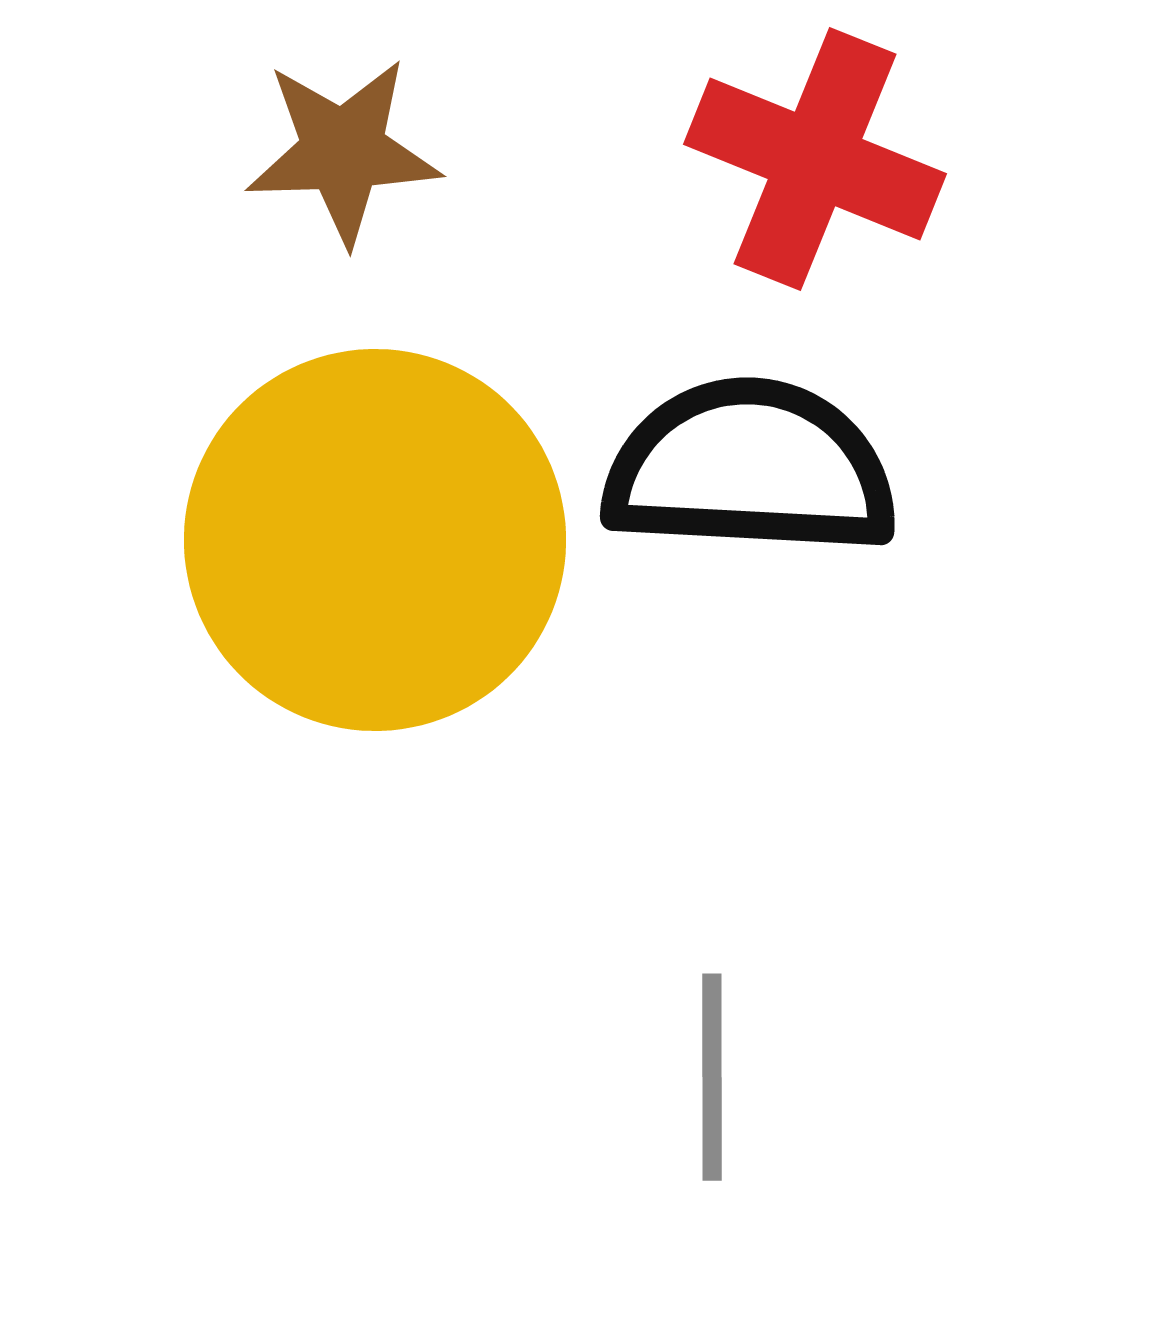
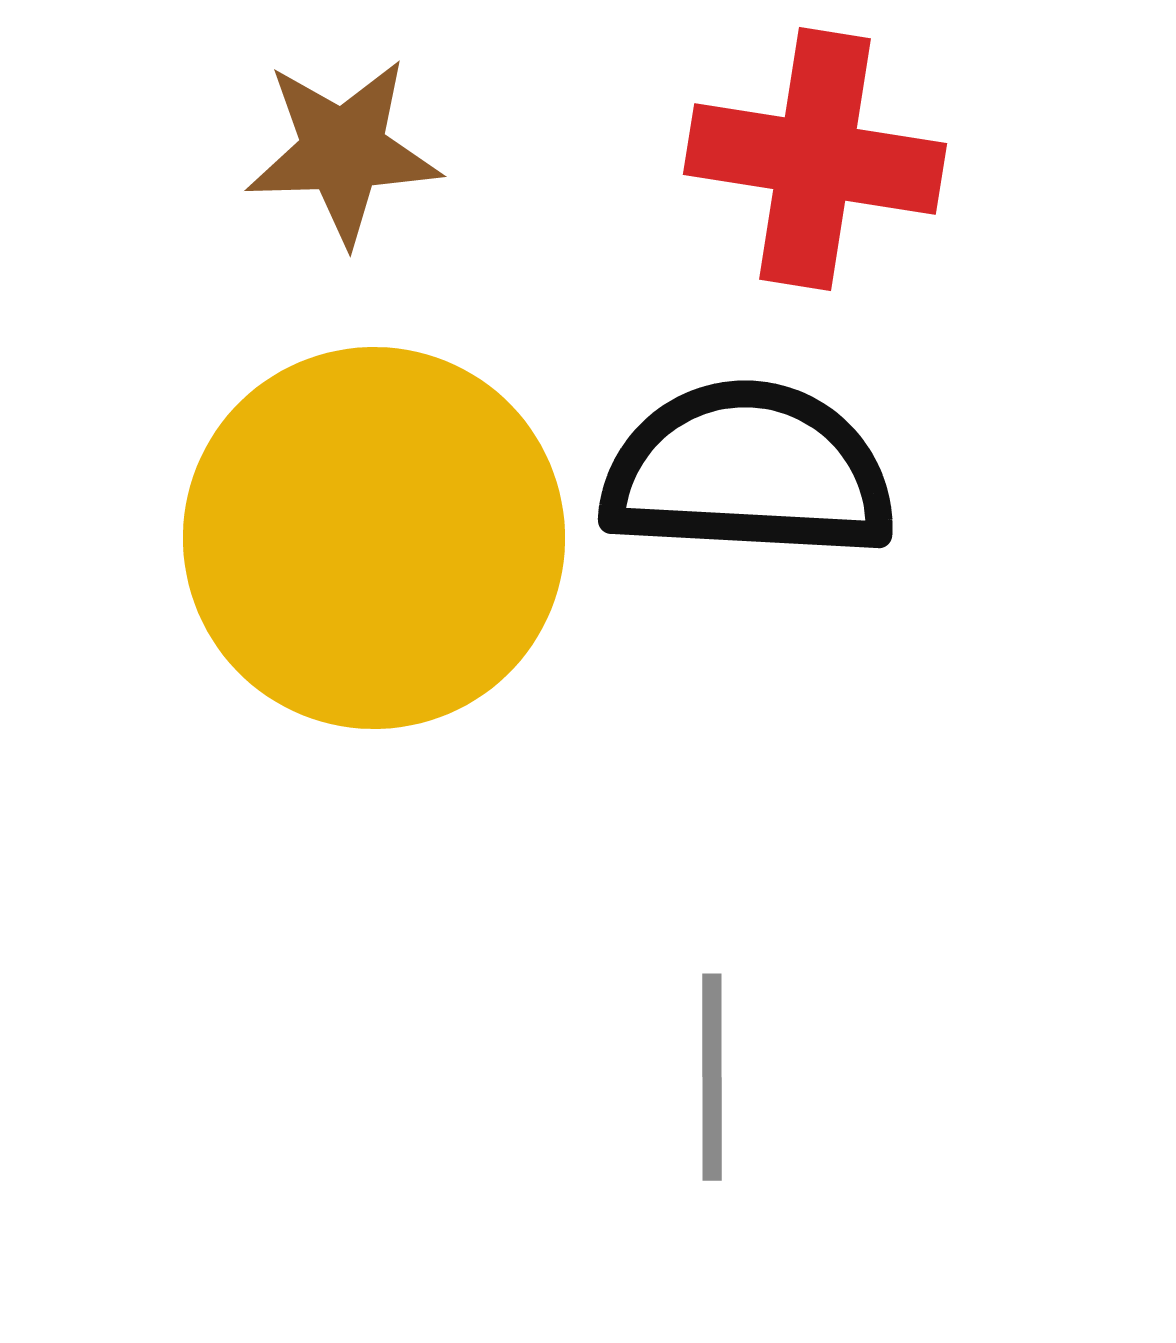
red cross: rotated 13 degrees counterclockwise
black semicircle: moved 2 px left, 3 px down
yellow circle: moved 1 px left, 2 px up
